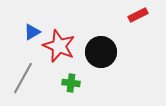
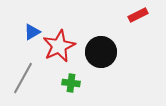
red star: rotated 24 degrees clockwise
